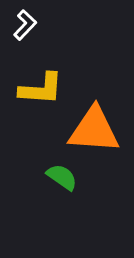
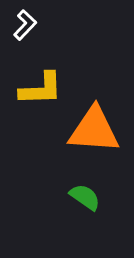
yellow L-shape: rotated 6 degrees counterclockwise
green semicircle: moved 23 px right, 20 px down
